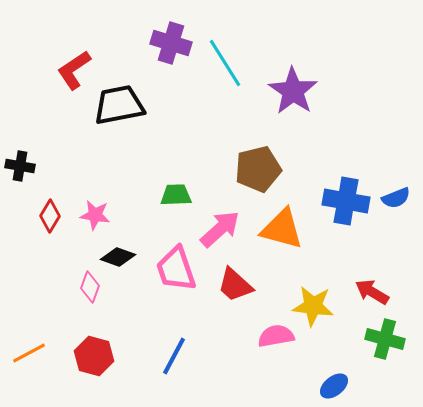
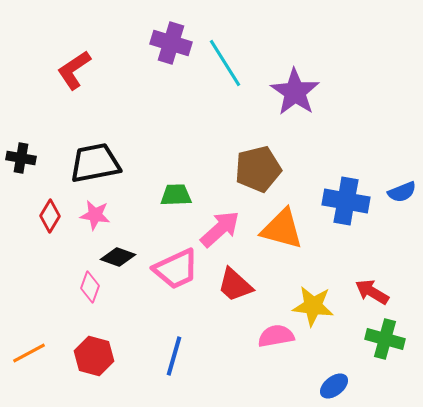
purple star: moved 2 px right, 1 px down
black trapezoid: moved 24 px left, 58 px down
black cross: moved 1 px right, 8 px up
blue semicircle: moved 6 px right, 6 px up
pink trapezoid: rotated 96 degrees counterclockwise
blue line: rotated 12 degrees counterclockwise
